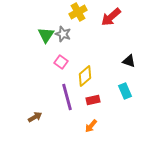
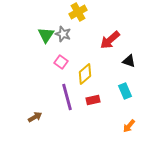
red arrow: moved 1 px left, 23 px down
yellow diamond: moved 2 px up
orange arrow: moved 38 px right
